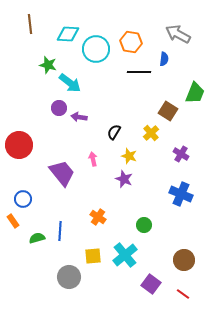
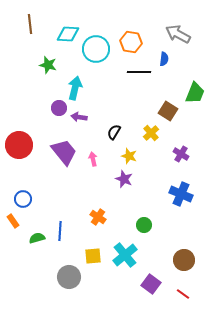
cyan arrow: moved 5 px right, 5 px down; rotated 115 degrees counterclockwise
purple trapezoid: moved 2 px right, 21 px up
